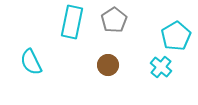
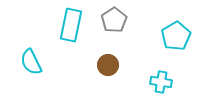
cyan rectangle: moved 1 px left, 3 px down
cyan cross: moved 15 px down; rotated 30 degrees counterclockwise
